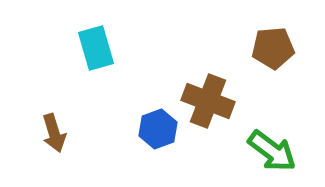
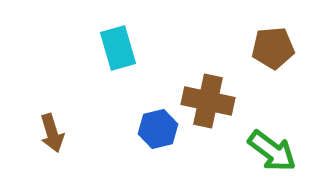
cyan rectangle: moved 22 px right
brown cross: rotated 9 degrees counterclockwise
blue hexagon: rotated 6 degrees clockwise
brown arrow: moved 2 px left
